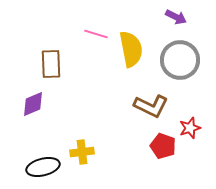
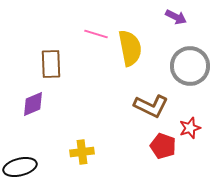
yellow semicircle: moved 1 px left, 1 px up
gray circle: moved 10 px right, 6 px down
black ellipse: moved 23 px left
